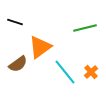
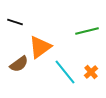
green line: moved 2 px right, 3 px down
brown semicircle: moved 1 px right
